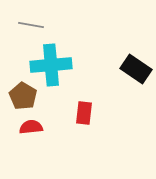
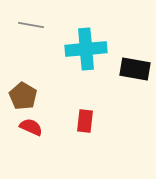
cyan cross: moved 35 px right, 16 px up
black rectangle: moved 1 px left; rotated 24 degrees counterclockwise
red rectangle: moved 1 px right, 8 px down
red semicircle: rotated 30 degrees clockwise
